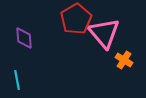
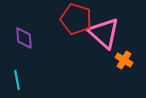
red pentagon: rotated 24 degrees counterclockwise
pink triangle: rotated 8 degrees counterclockwise
